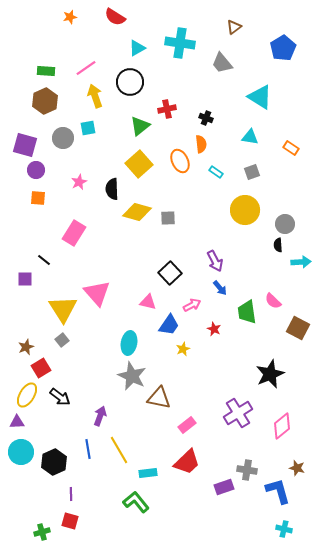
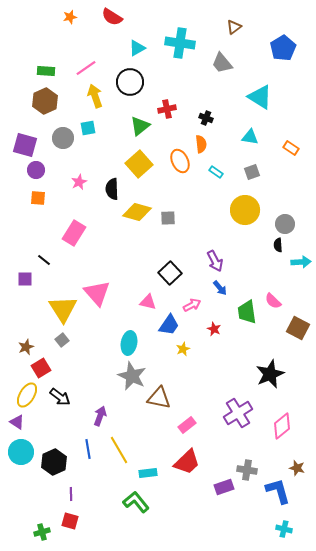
red semicircle at (115, 17): moved 3 px left
purple triangle at (17, 422): rotated 35 degrees clockwise
